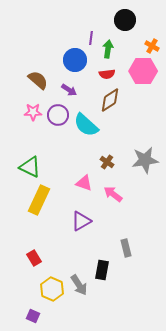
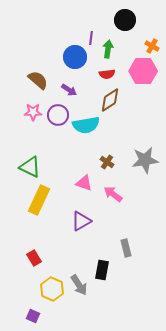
blue circle: moved 3 px up
cyan semicircle: rotated 52 degrees counterclockwise
